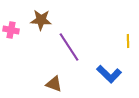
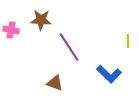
brown triangle: moved 1 px right, 1 px up
